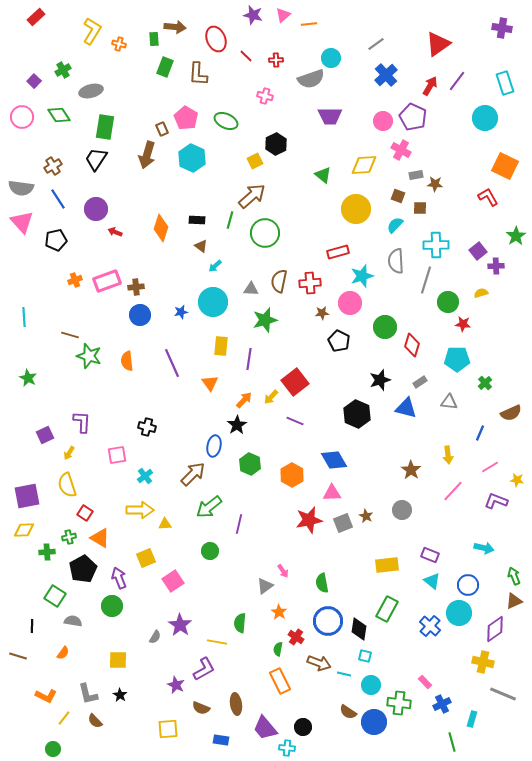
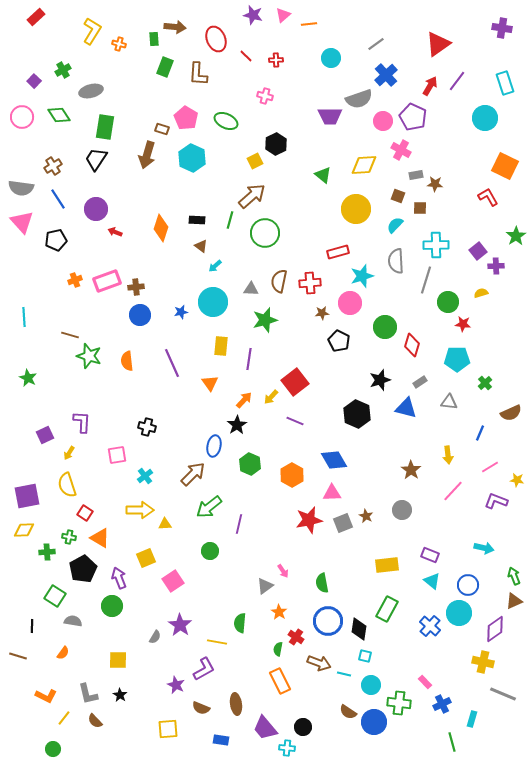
gray semicircle at (311, 79): moved 48 px right, 20 px down
brown rectangle at (162, 129): rotated 48 degrees counterclockwise
green cross at (69, 537): rotated 24 degrees clockwise
